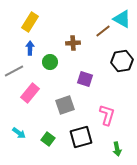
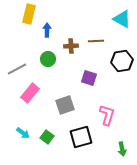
yellow rectangle: moved 1 px left, 8 px up; rotated 18 degrees counterclockwise
brown line: moved 7 px left, 10 px down; rotated 35 degrees clockwise
brown cross: moved 2 px left, 3 px down
blue arrow: moved 17 px right, 18 px up
green circle: moved 2 px left, 3 px up
gray line: moved 3 px right, 2 px up
purple square: moved 4 px right, 1 px up
cyan arrow: moved 4 px right
green square: moved 1 px left, 2 px up
green arrow: moved 5 px right
